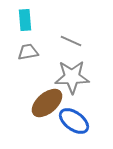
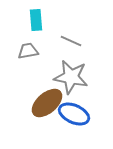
cyan rectangle: moved 11 px right
gray trapezoid: moved 1 px up
gray star: moved 1 px left; rotated 12 degrees clockwise
blue ellipse: moved 7 px up; rotated 12 degrees counterclockwise
